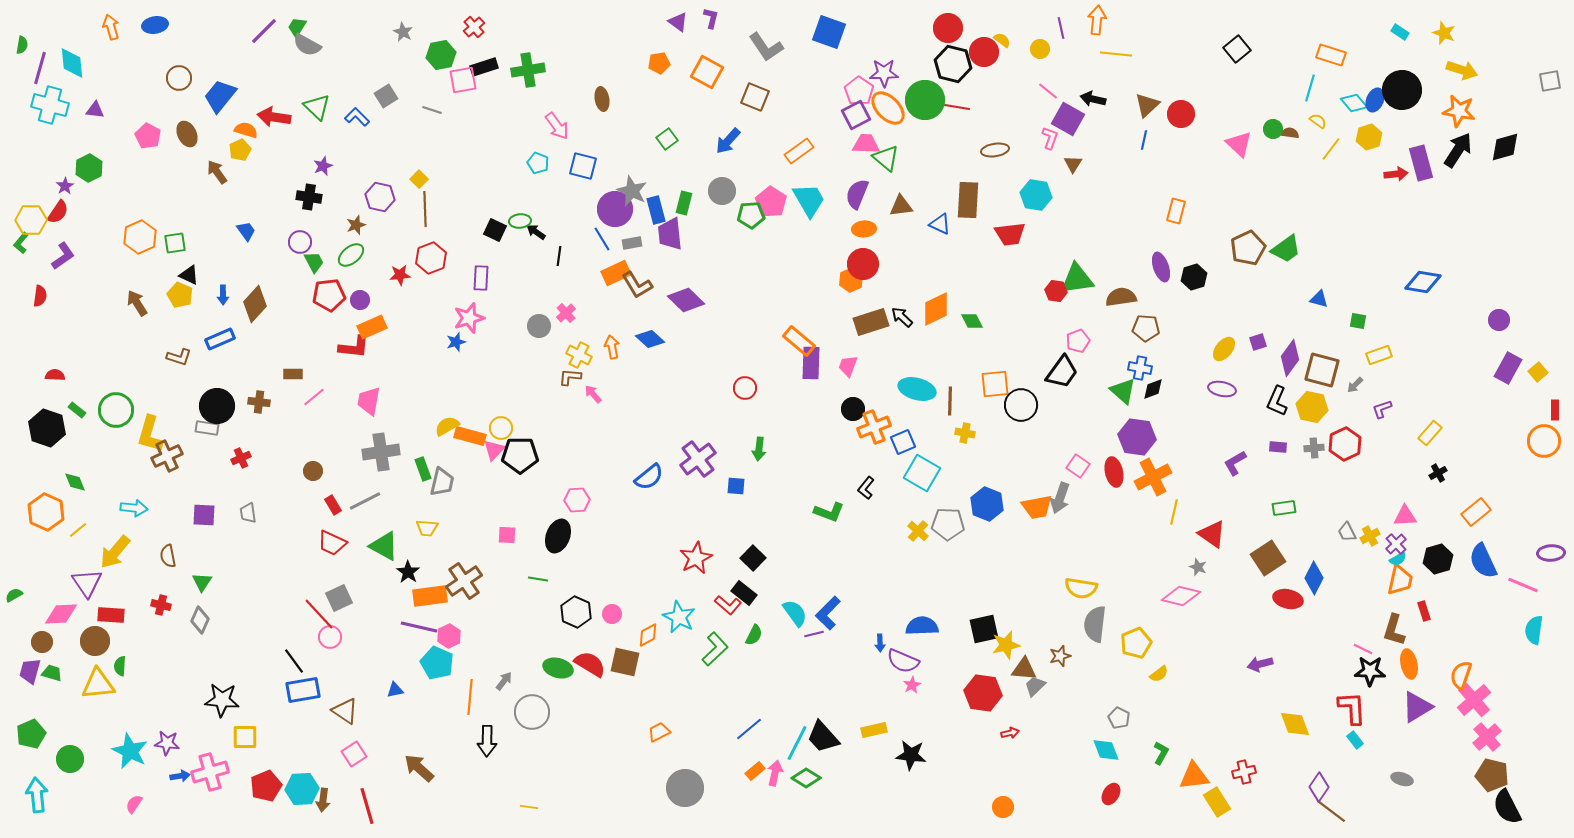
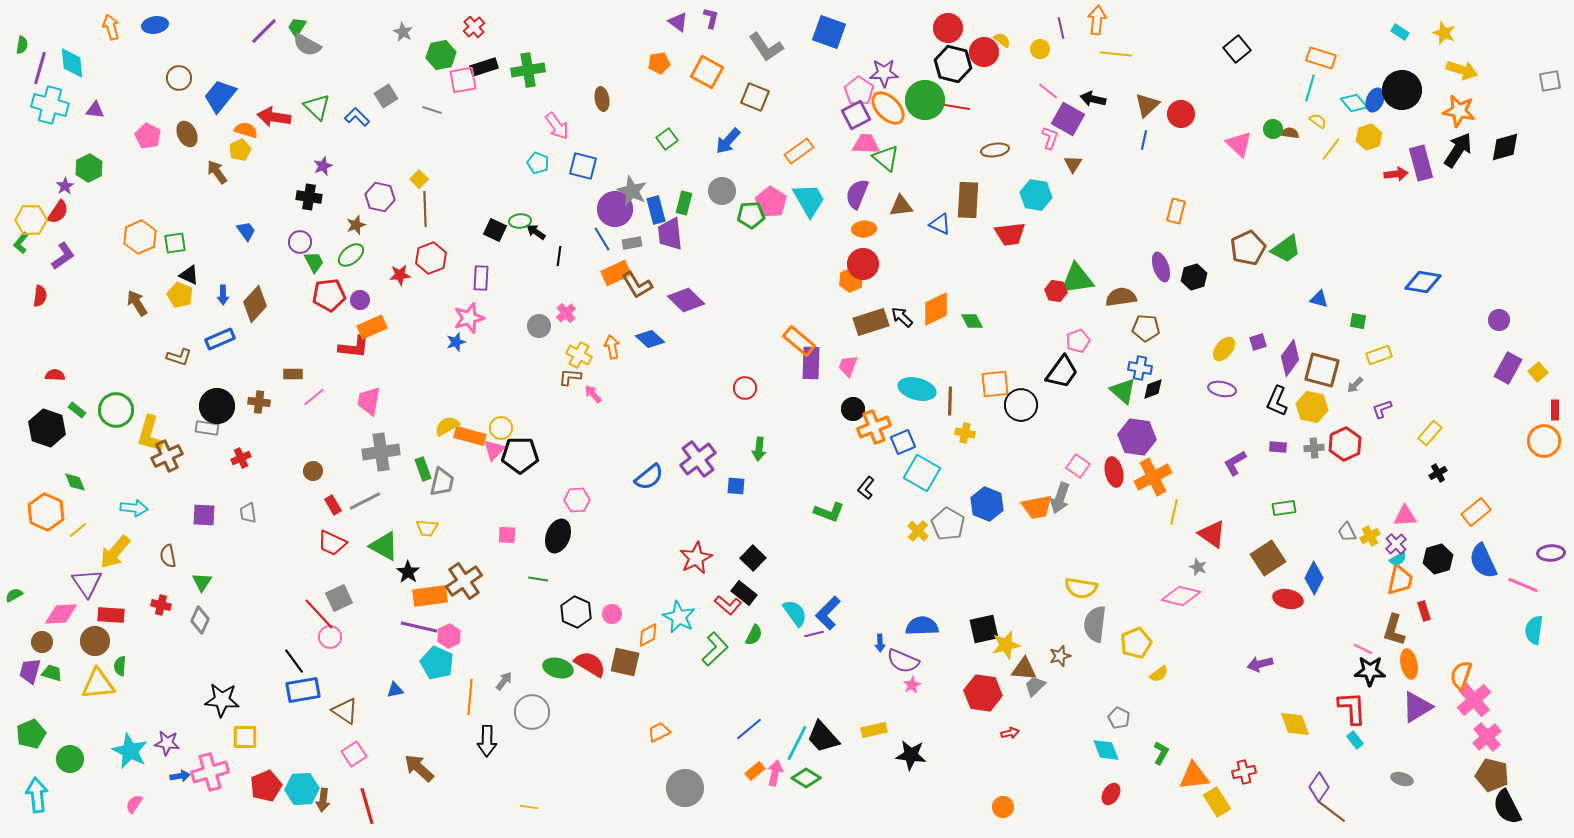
orange rectangle at (1331, 55): moved 10 px left, 3 px down
gray pentagon at (948, 524): rotated 28 degrees clockwise
